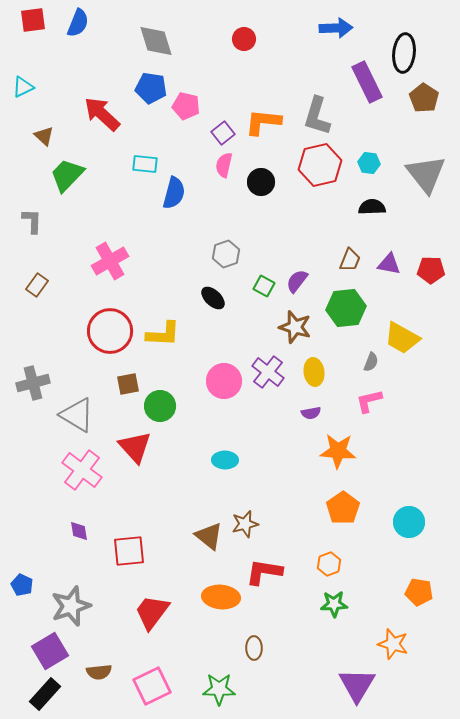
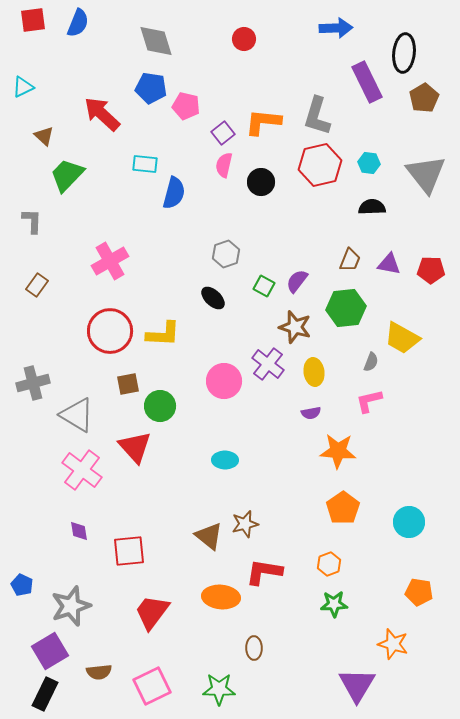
brown pentagon at (424, 98): rotated 8 degrees clockwise
purple cross at (268, 372): moved 8 px up
black rectangle at (45, 694): rotated 16 degrees counterclockwise
